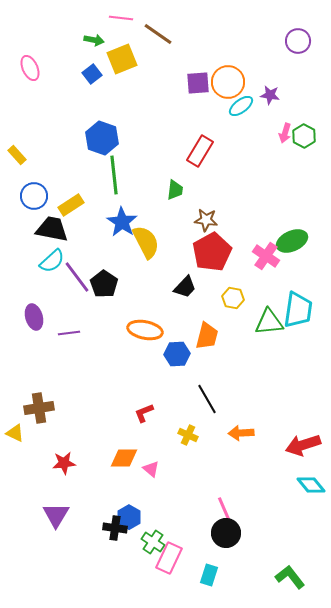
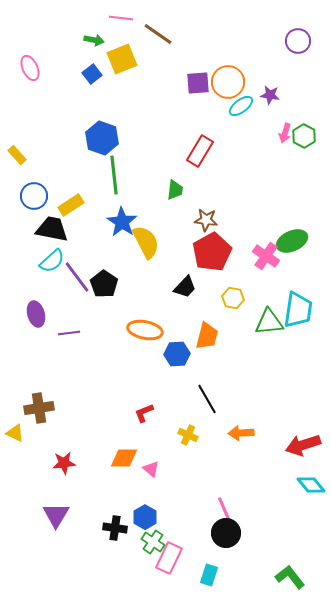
purple ellipse at (34, 317): moved 2 px right, 3 px up
blue hexagon at (129, 517): moved 16 px right
